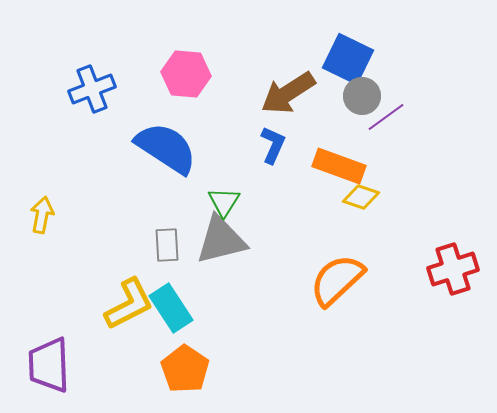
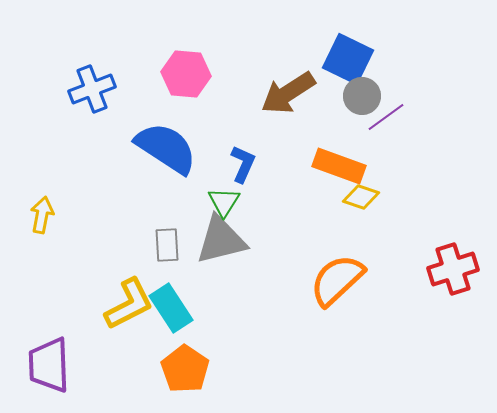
blue L-shape: moved 30 px left, 19 px down
